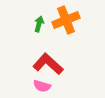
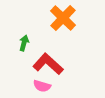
orange cross: moved 3 px left, 2 px up; rotated 24 degrees counterclockwise
green arrow: moved 15 px left, 19 px down
